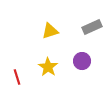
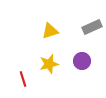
yellow star: moved 1 px right, 3 px up; rotated 24 degrees clockwise
red line: moved 6 px right, 2 px down
